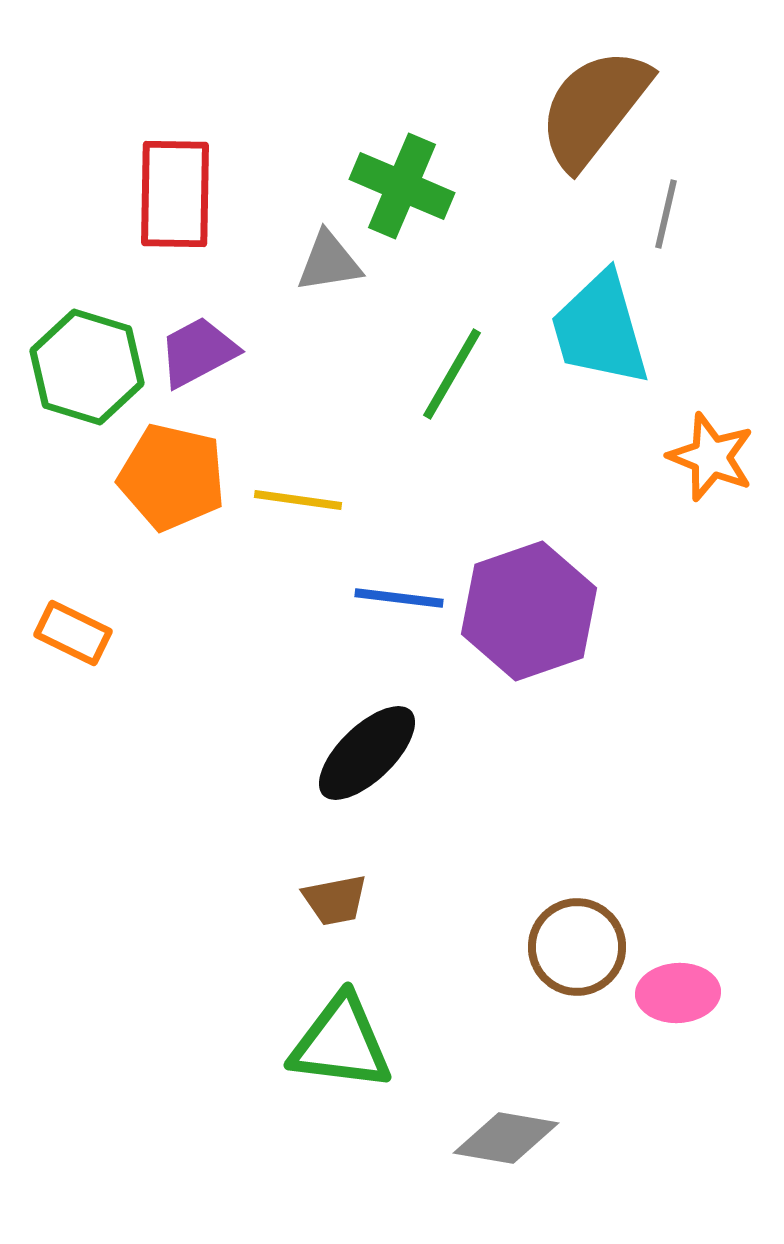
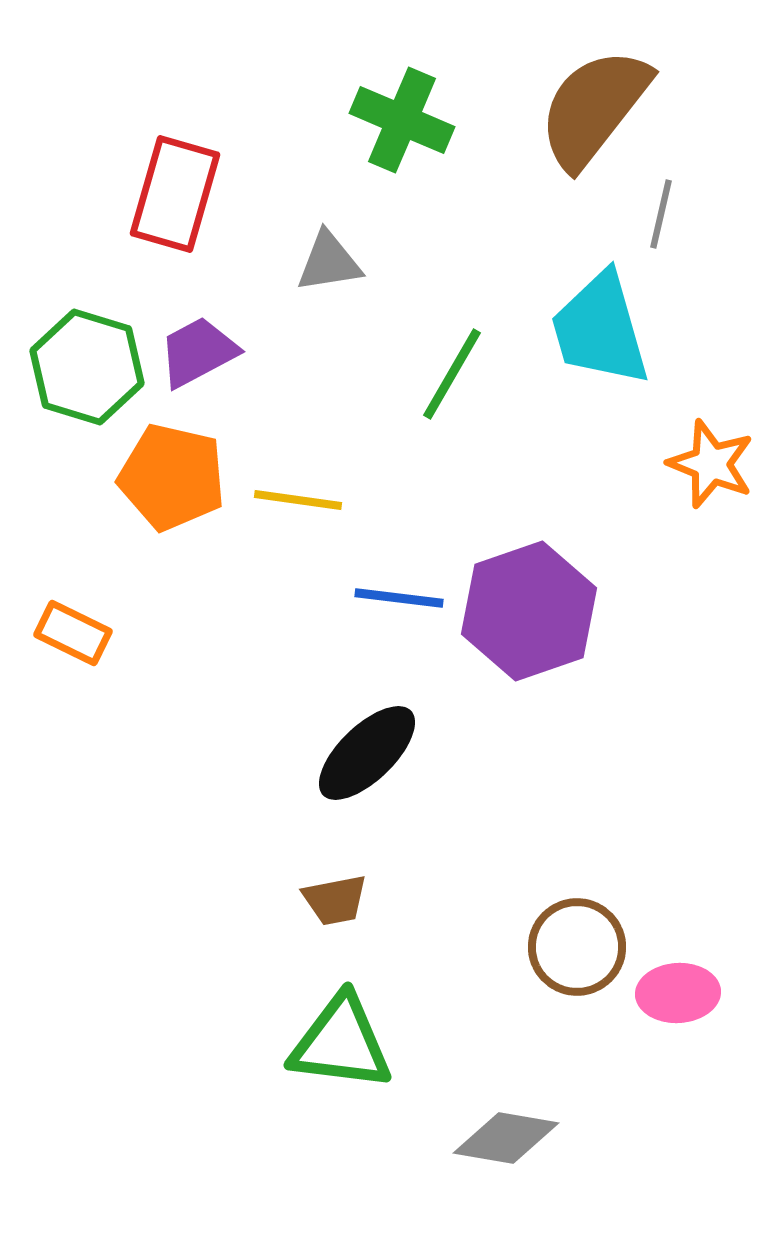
green cross: moved 66 px up
red rectangle: rotated 15 degrees clockwise
gray line: moved 5 px left
orange star: moved 7 px down
